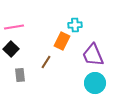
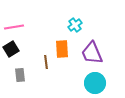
cyan cross: rotated 32 degrees counterclockwise
orange rectangle: moved 8 px down; rotated 30 degrees counterclockwise
black square: rotated 14 degrees clockwise
purple trapezoid: moved 1 px left, 2 px up
brown line: rotated 40 degrees counterclockwise
